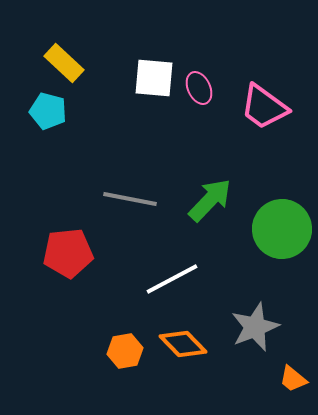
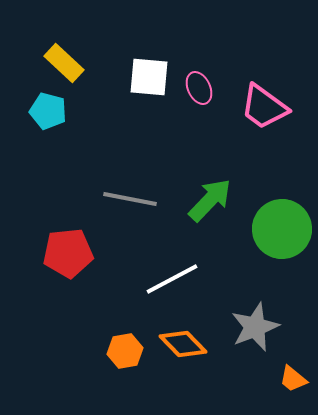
white square: moved 5 px left, 1 px up
